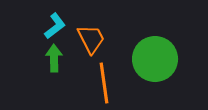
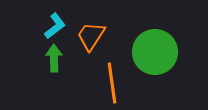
orange trapezoid: moved 3 px up; rotated 120 degrees counterclockwise
green circle: moved 7 px up
orange line: moved 8 px right
